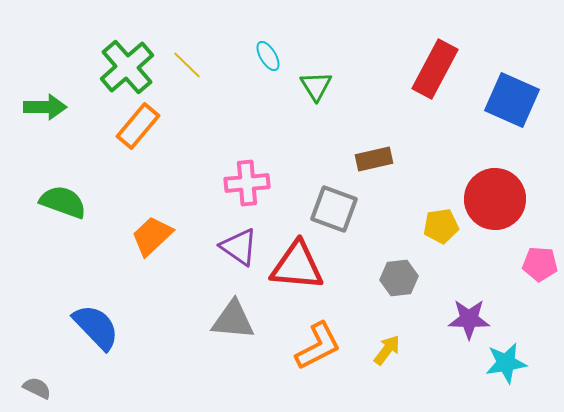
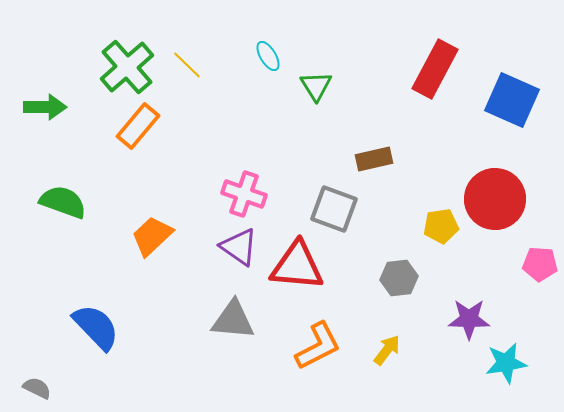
pink cross: moved 3 px left, 11 px down; rotated 24 degrees clockwise
